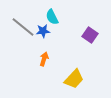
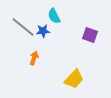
cyan semicircle: moved 2 px right, 1 px up
purple square: rotated 14 degrees counterclockwise
orange arrow: moved 10 px left, 1 px up
